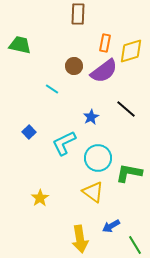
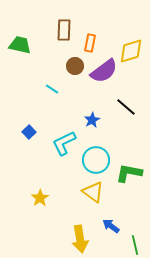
brown rectangle: moved 14 px left, 16 px down
orange rectangle: moved 15 px left
brown circle: moved 1 px right
black line: moved 2 px up
blue star: moved 1 px right, 3 px down
cyan circle: moved 2 px left, 2 px down
blue arrow: rotated 66 degrees clockwise
green line: rotated 18 degrees clockwise
